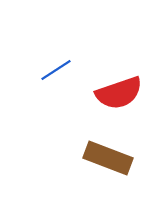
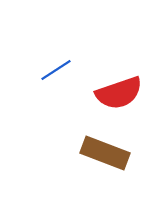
brown rectangle: moved 3 px left, 5 px up
